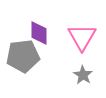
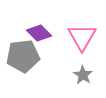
purple diamond: rotated 45 degrees counterclockwise
